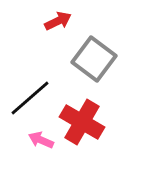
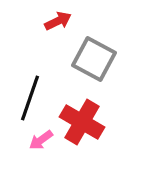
gray square: rotated 9 degrees counterclockwise
black line: rotated 30 degrees counterclockwise
pink arrow: rotated 60 degrees counterclockwise
